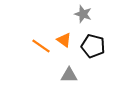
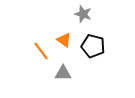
orange line: moved 5 px down; rotated 18 degrees clockwise
gray triangle: moved 6 px left, 2 px up
